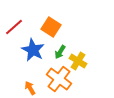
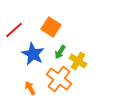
red line: moved 3 px down
blue star: moved 4 px down
